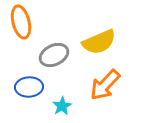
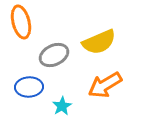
orange arrow: rotated 16 degrees clockwise
